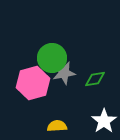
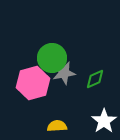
green diamond: rotated 15 degrees counterclockwise
